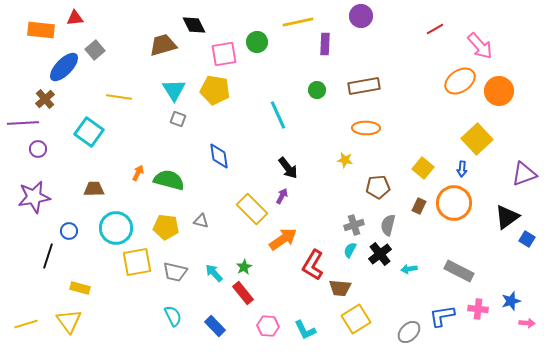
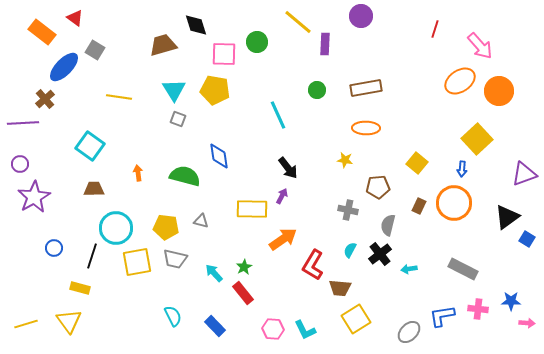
red triangle at (75, 18): rotated 42 degrees clockwise
yellow line at (298, 22): rotated 52 degrees clockwise
black diamond at (194, 25): moved 2 px right; rotated 10 degrees clockwise
red line at (435, 29): rotated 42 degrees counterclockwise
orange rectangle at (41, 30): moved 1 px right, 2 px down; rotated 32 degrees clockwise
gray square at (95, 50): rotated 18 degrees counterclockwise
pink square at (224, 54): rotated 12 degrees clockwise
brown rectangle at (364, 86): moved 2 px right, 2 px down
cyan square at (89, 132): moved 1 px right, 14 px down
purple circle at (38, 149): moved 18 px left, 15 px down
yellow square at (423, 168): moved 6 px left, 5 px up
orange arrow at (138, 173): rotated 35 degrees counterclockwise
green semicircle at (169, 180): moved 16 px right, 4 px up
purple star at (34, 197): rotated 20 degrees counterclockwise
yellow rectangle at (252, 209): rotated 44 degrees counterclockwise
gray cross at (354, 225): moved 6 px left, 15 px up; rotated 30 degrees clockwise
blue circle at (69, 231): moved 15 px left, 17 px down
black line at (48, 256): moved 44 px right
gray rectangle at (459, 271): moved 4 px right, 2 px up
gray trapezoid at (175, 272): moved 13 px up
blue star at (511, 301): rotated 18 degrees clockwise
pink hexagon at (268, 326): moved 5 px right, 3 px down
